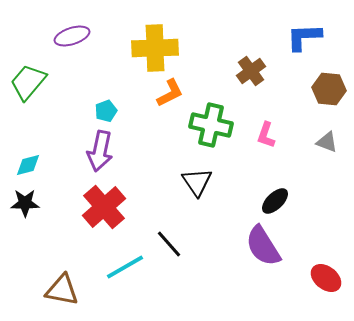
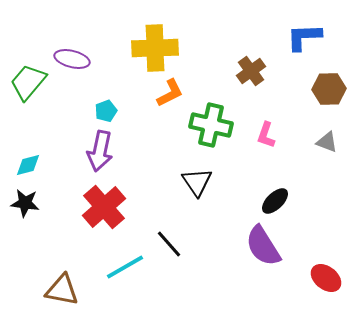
purple ellipse: moved 23 px down; rotated 32 degrees clockwise
brown hexagon: rotated 8 degrees counterclockwise
black star: rotated 8 degrees clockwise
